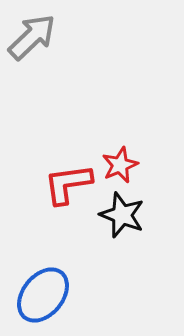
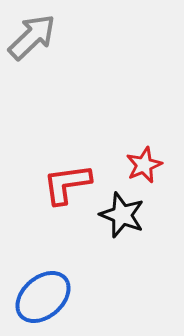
red star: moved 24 px right
red L-shape: moved 1 px left
blue ellipse: moved 2 px down; rotated 10 degrees clockwise
